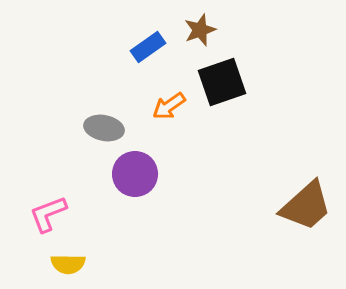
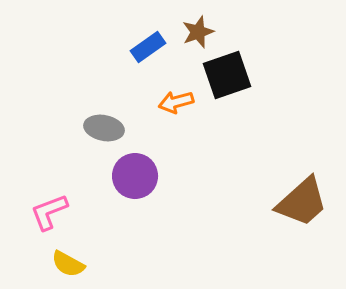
brown star: moved 2 px left, 2 px down
black square: moved 5 px right, 7 px up
orange arrow: moved 7 px right, 4 px up; rotated 20 degrees clockwise
purple circle: moved 2 px down
brown trapezoid: moved 4 px left, 4 px up
pink L-shape: moved 1 px right, 2 px up
yellow semicircle: rotated 28 degrees clockwise
